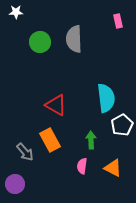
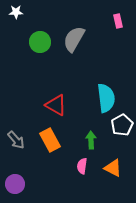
gray semicircle: rotated 32 degrees clockwise
gray arrow: moved 9 px left, 12 px up
